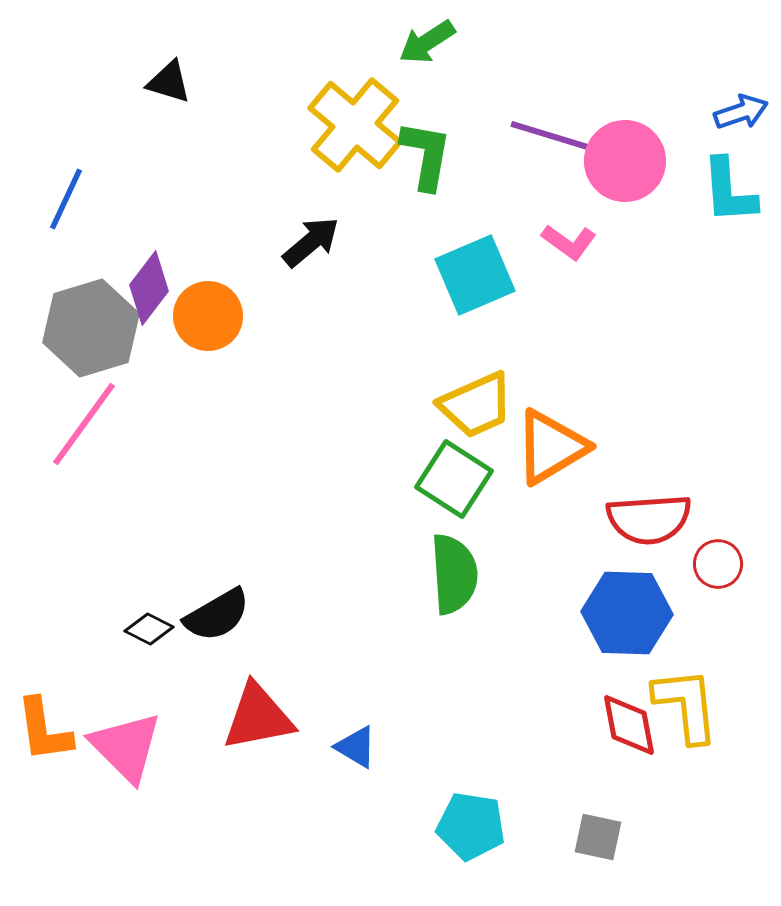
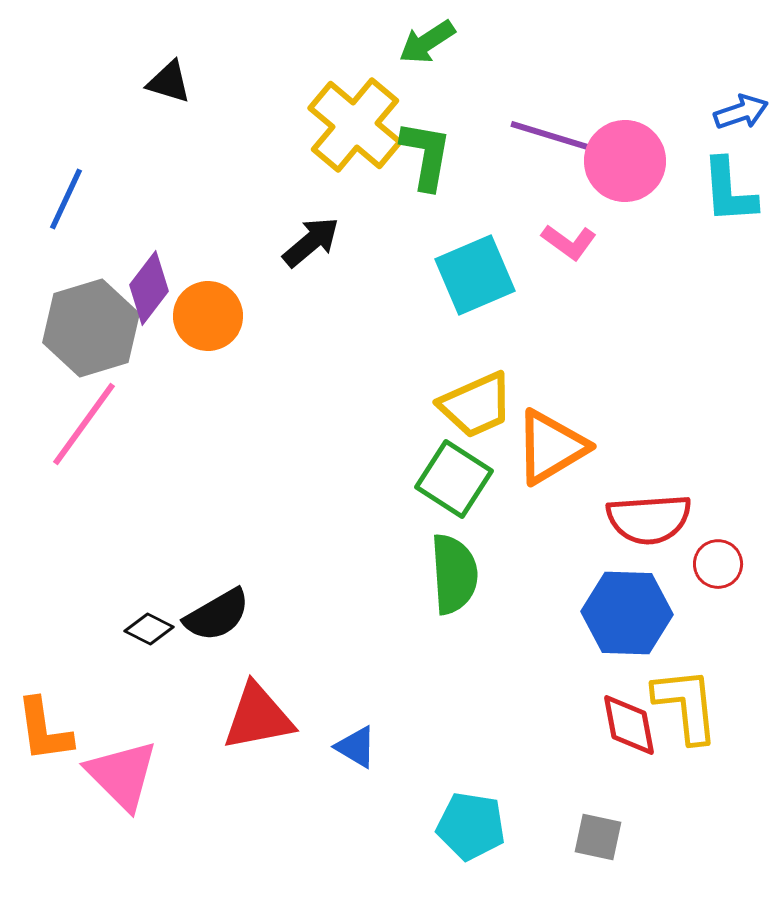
pink triangle: moved 4 px left, 28 px down
